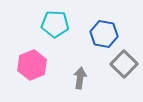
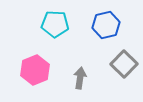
blue hexagon: moved 2 px right, 9 px up; rotated 24 degrees counterclockwise
pink hexagon: moved 3 px right, 5 px down
